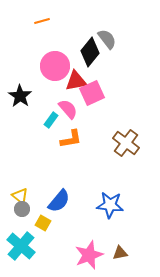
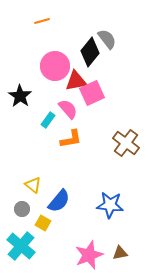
cyan rectangle: moved 3 px left
yellow triangle: moved 13 px right, 11 px up
